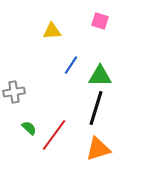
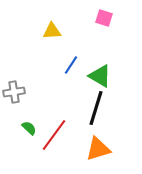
pink square: moved 4 px right, 3 px up
green triangle: rotated 30 degrees clockwise
